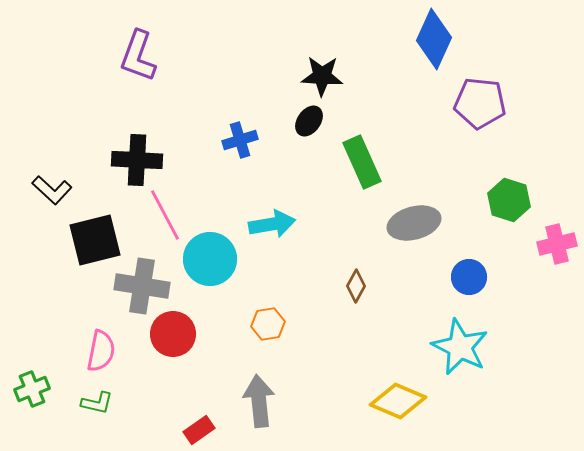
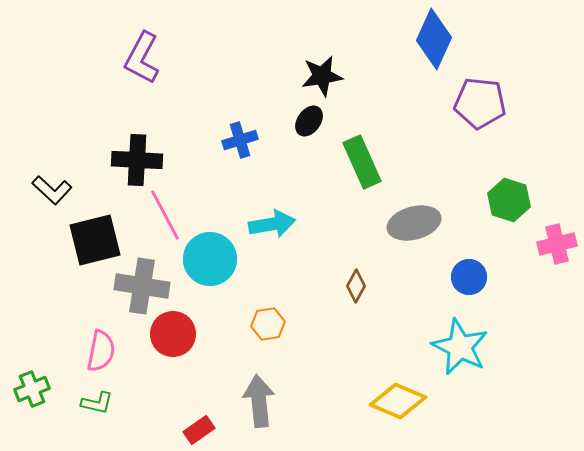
purple L-shape: moved 4 px right, 2 px down; rotated 8 degrees clockwise
black star: rotated 12 degrees counterclockwise
